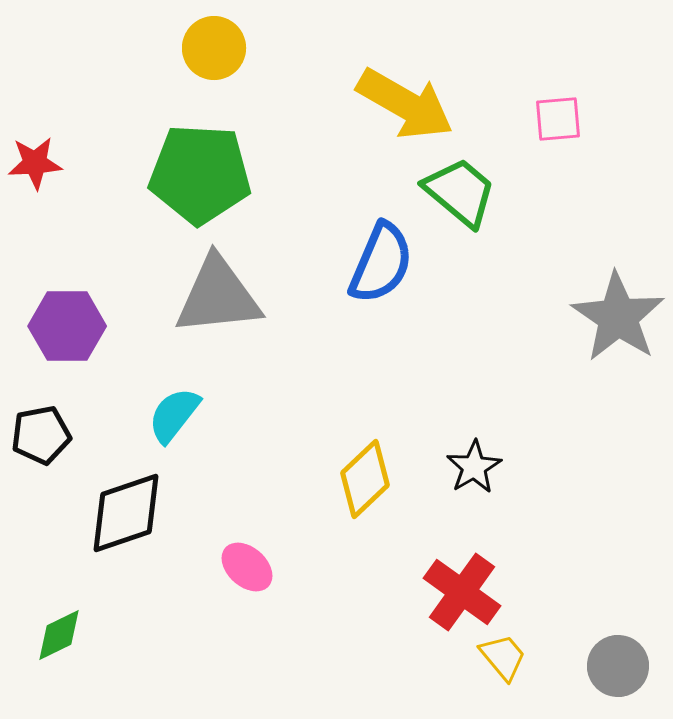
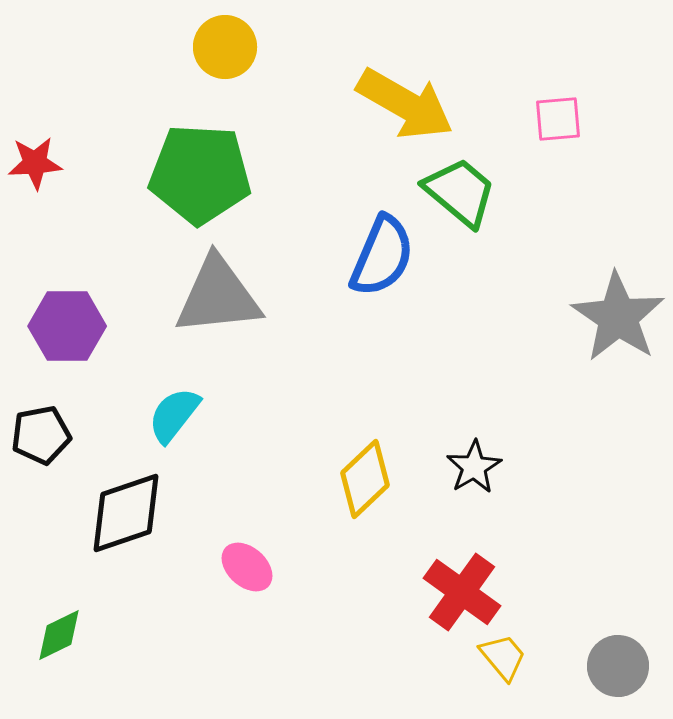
yellow circle: moved 11 px right, 1 px up
blue semicircle: moved 1 px right, 7 px up
